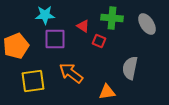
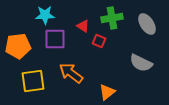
green cross: rotated 15 degrees counterclockwise
orange pentagon: moved 2 px right; rotated 15 degrees clockwise
gray semicircle: moved 11 px right, 5 px up; rotated 75 degrees counterclockwise
orange triangle: rotated 30 degrees counterclockwise
